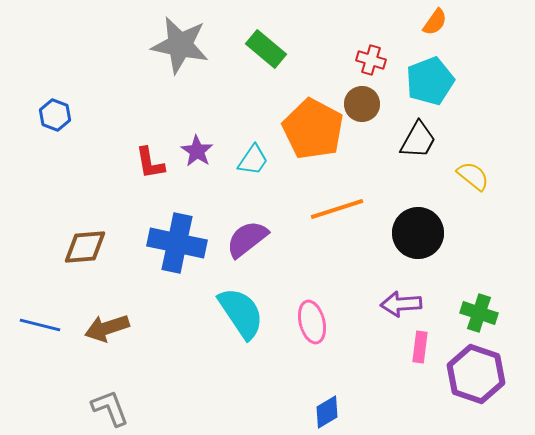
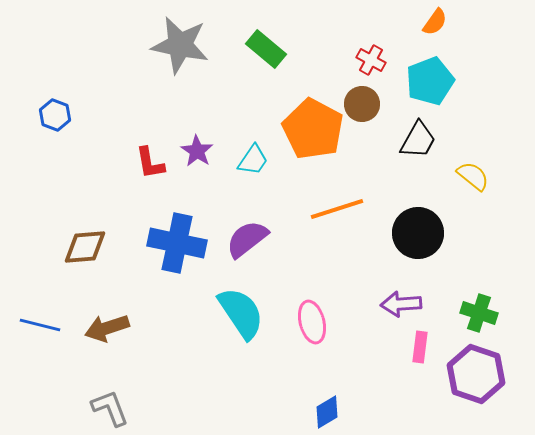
red cross: rotated 12 degrees clockwise
